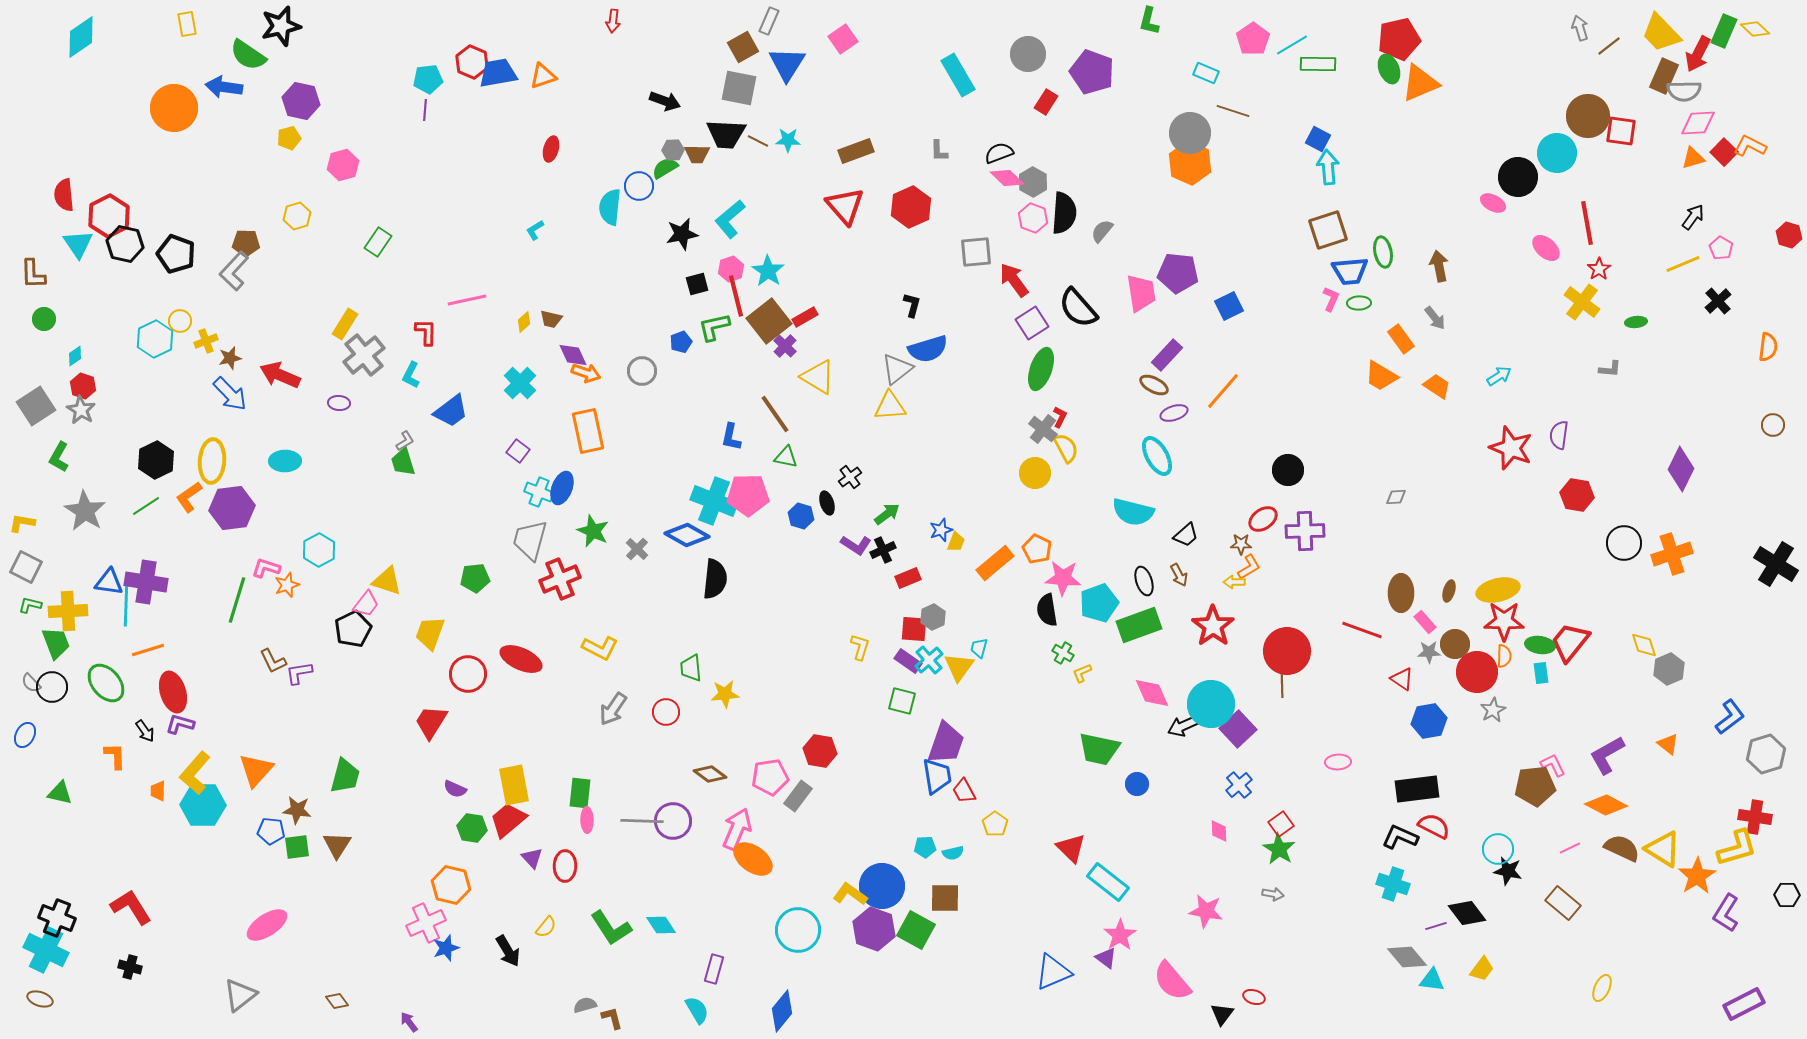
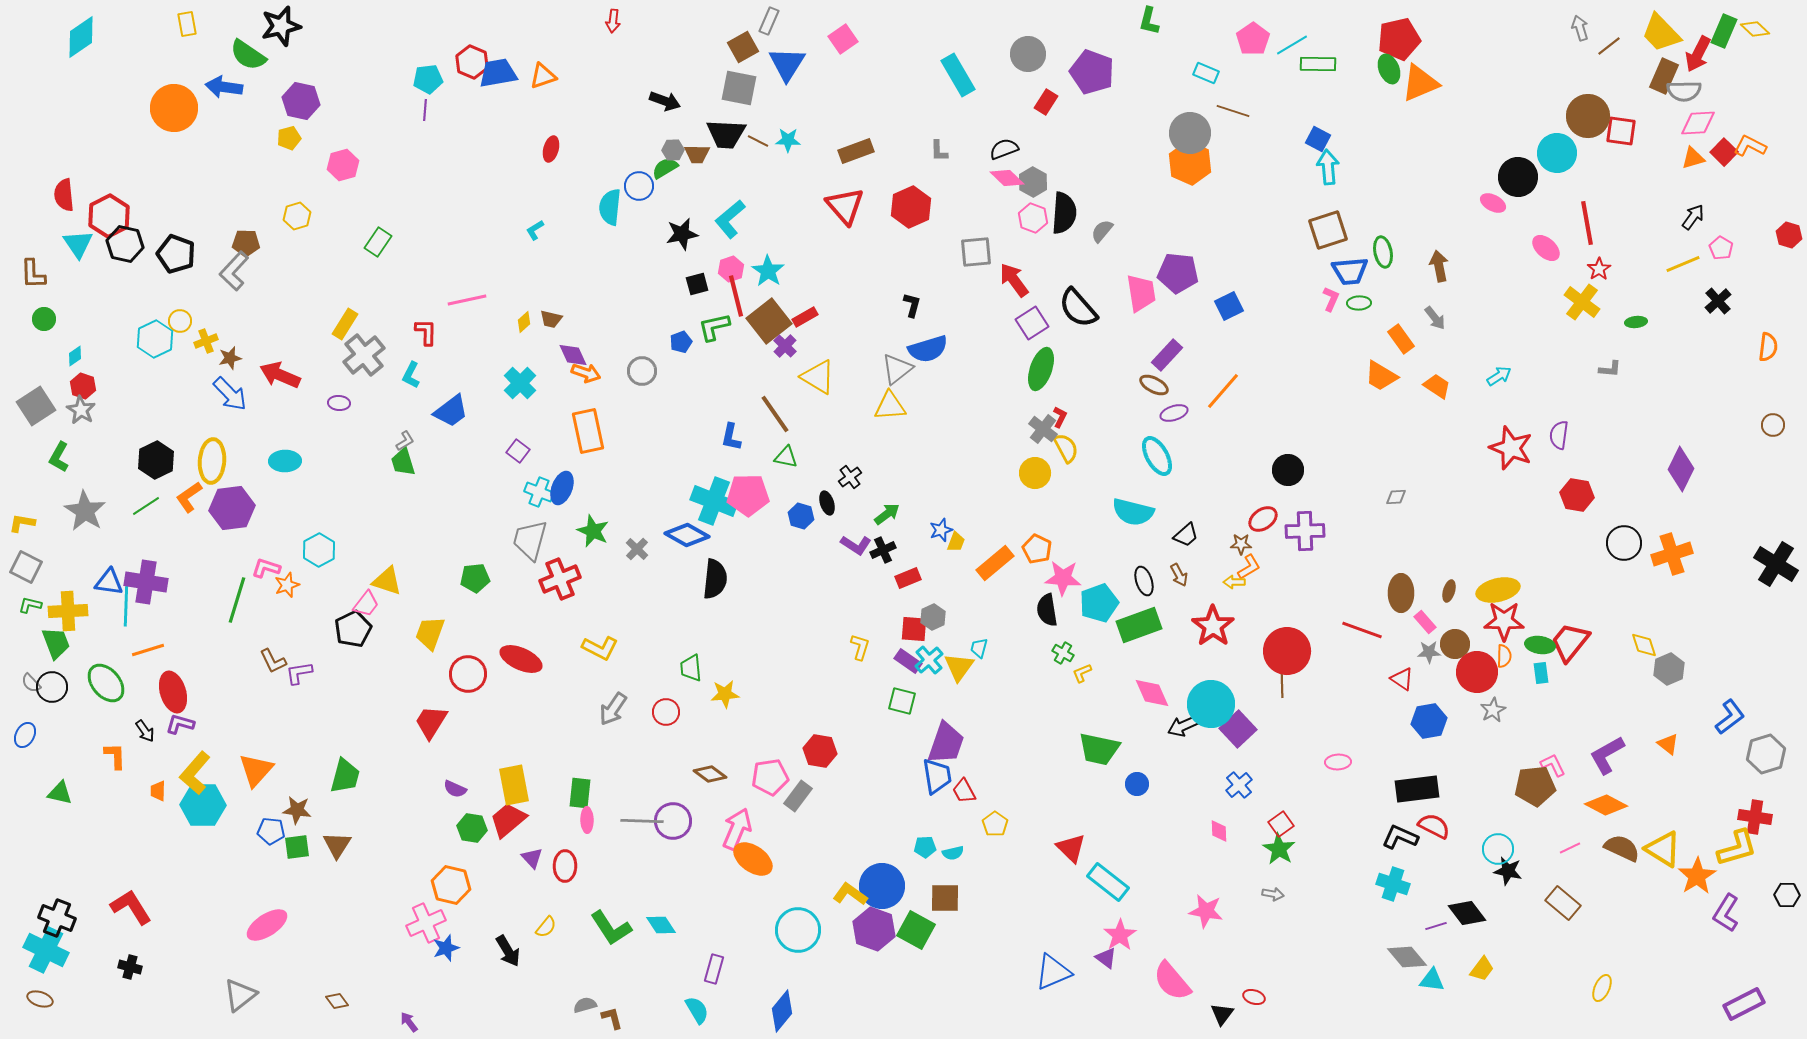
black semicircle at (999, 153): moved 5 px right, 4 px up
